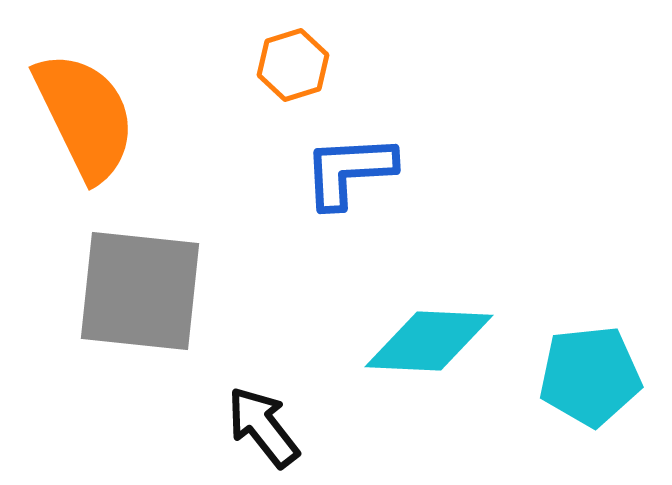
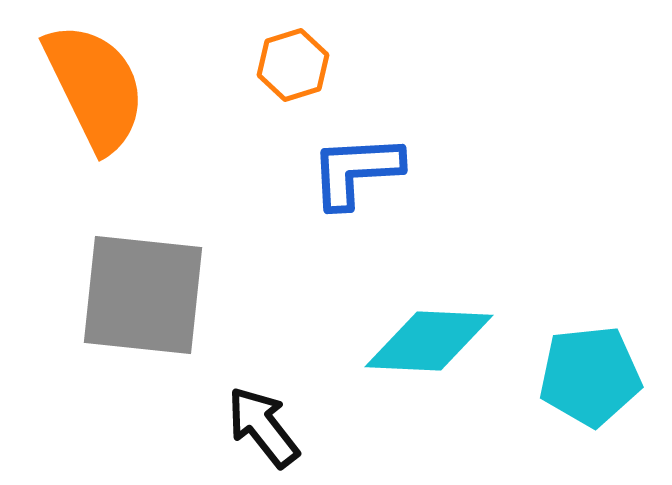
orange semicircle: moved 10 px right, 29 px up
blue L-shape: moved 7 px right
gray square: moved 3 px right, 4 px down
